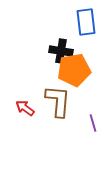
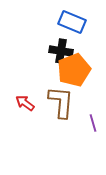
blue rectangle: moved 14 px left; rotated 60 degrees counterclockwise
orange pentagon: rotated 12 degrees counterclockwise
brown L-shape: moved 3 px right, 1 px down
red arrow: moved 5 px up
